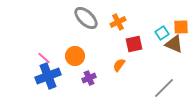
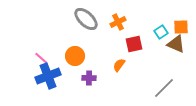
gray ellipse: moved 1 px down
cyan square: moved 1 px left, 1 px up
brown triangle: moved 2 px right
pink line: moved 3 px left
purple cross: rotated 24 degrees clockwise
